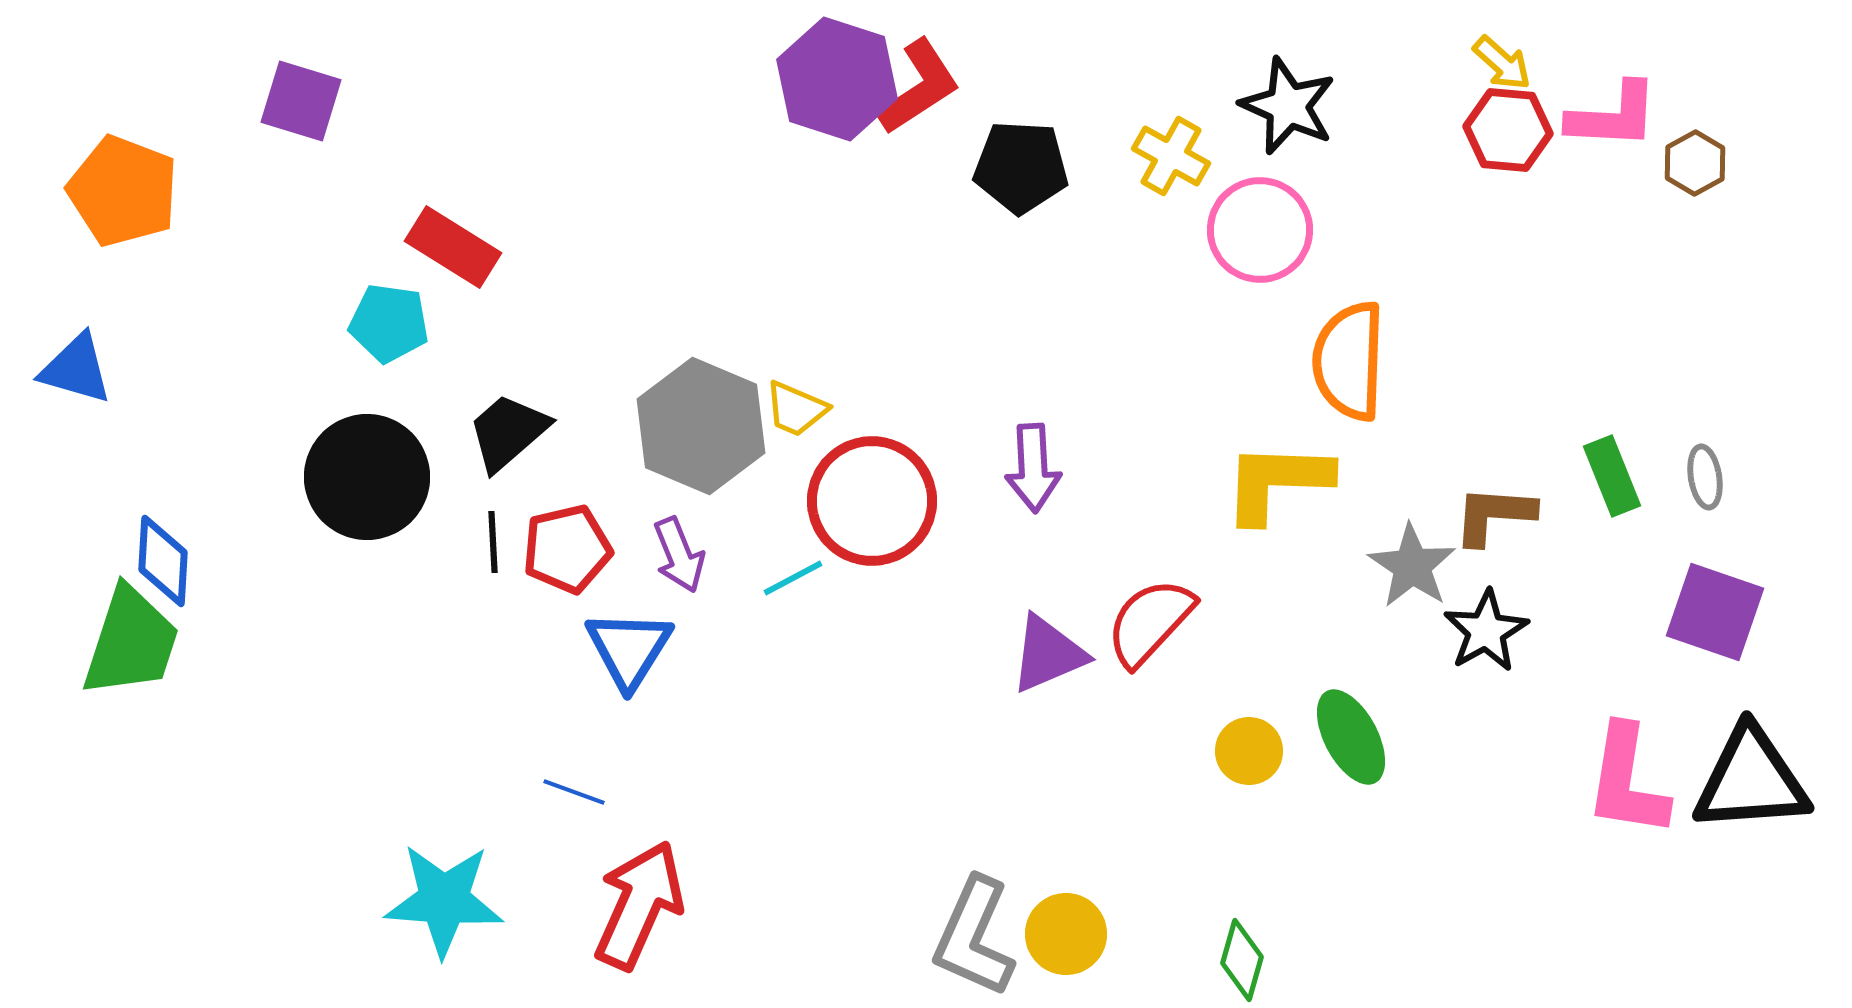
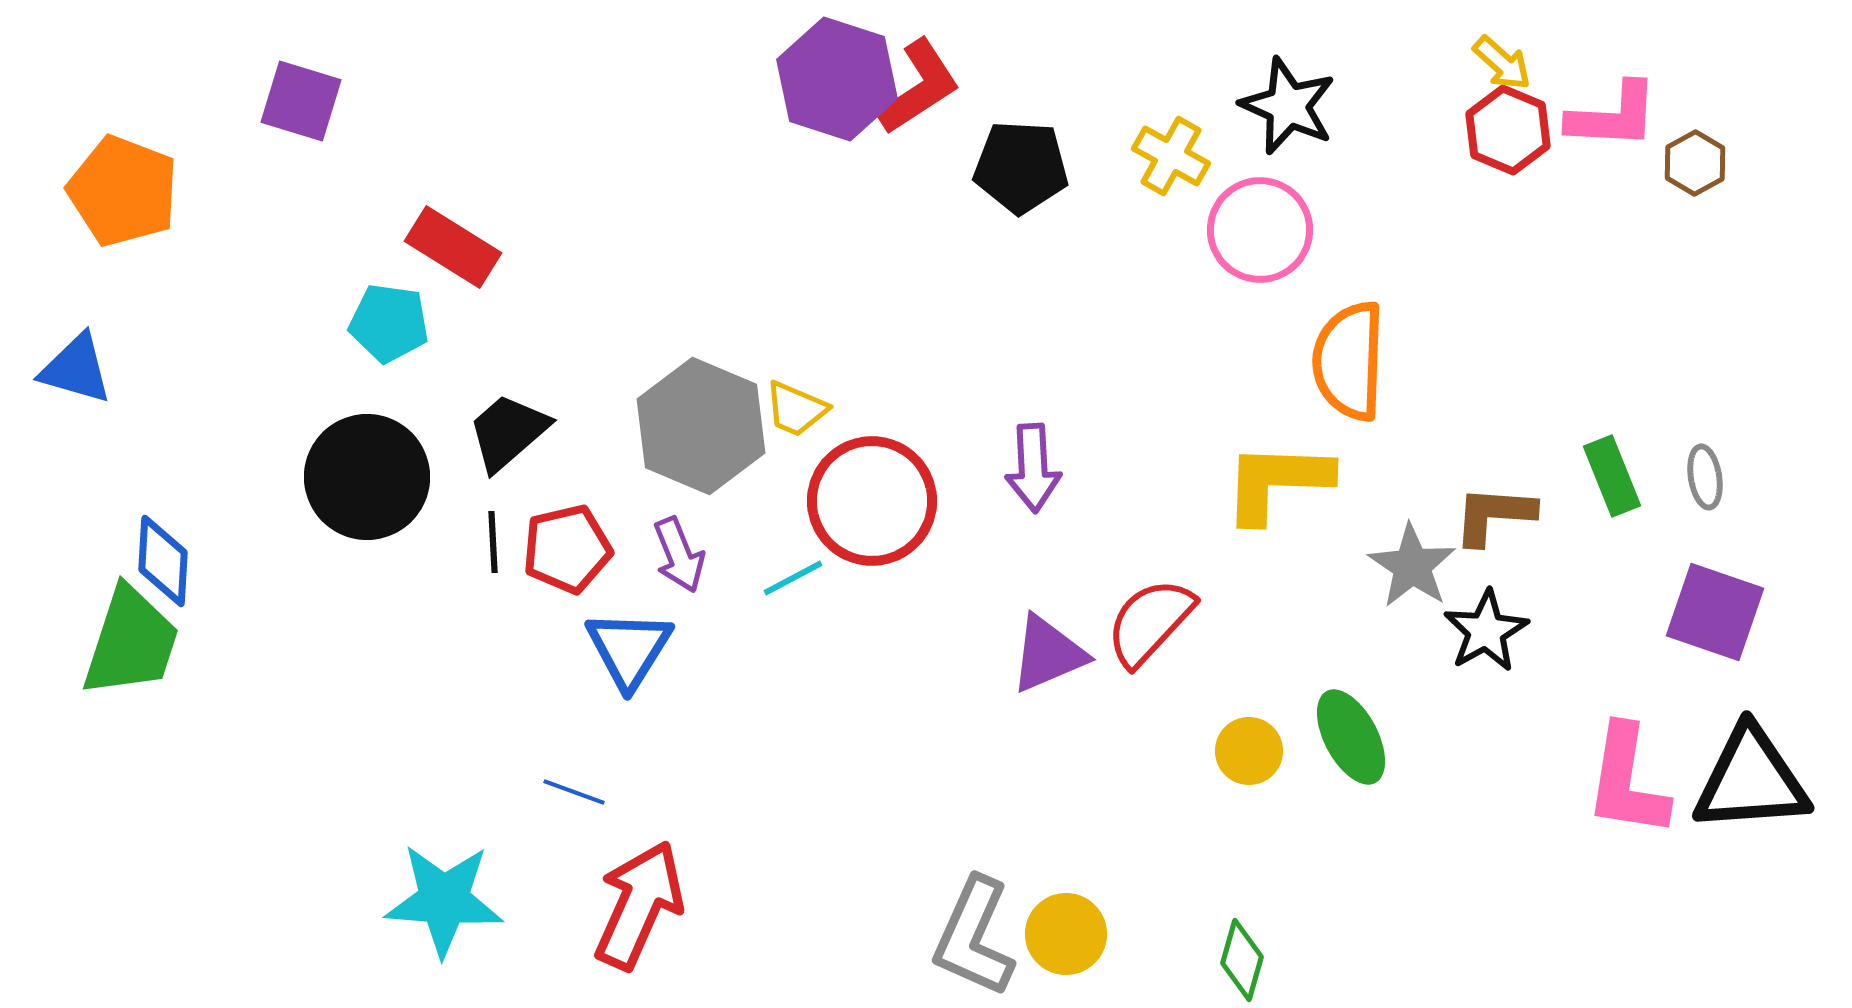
red hexagon at (1508, 130): rotated 18 degrees clockwise
